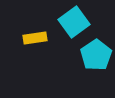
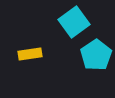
yellow rectangle: moved 5 px left, 16 px down
